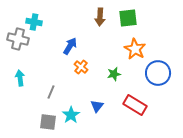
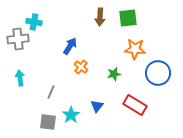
gray cross: rotated 20 degrees counterclockwise
orange star: rotated 25 degrees counterclockwise
